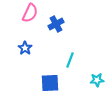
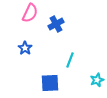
cyan star: rotated 16 degrees counterclockwise
